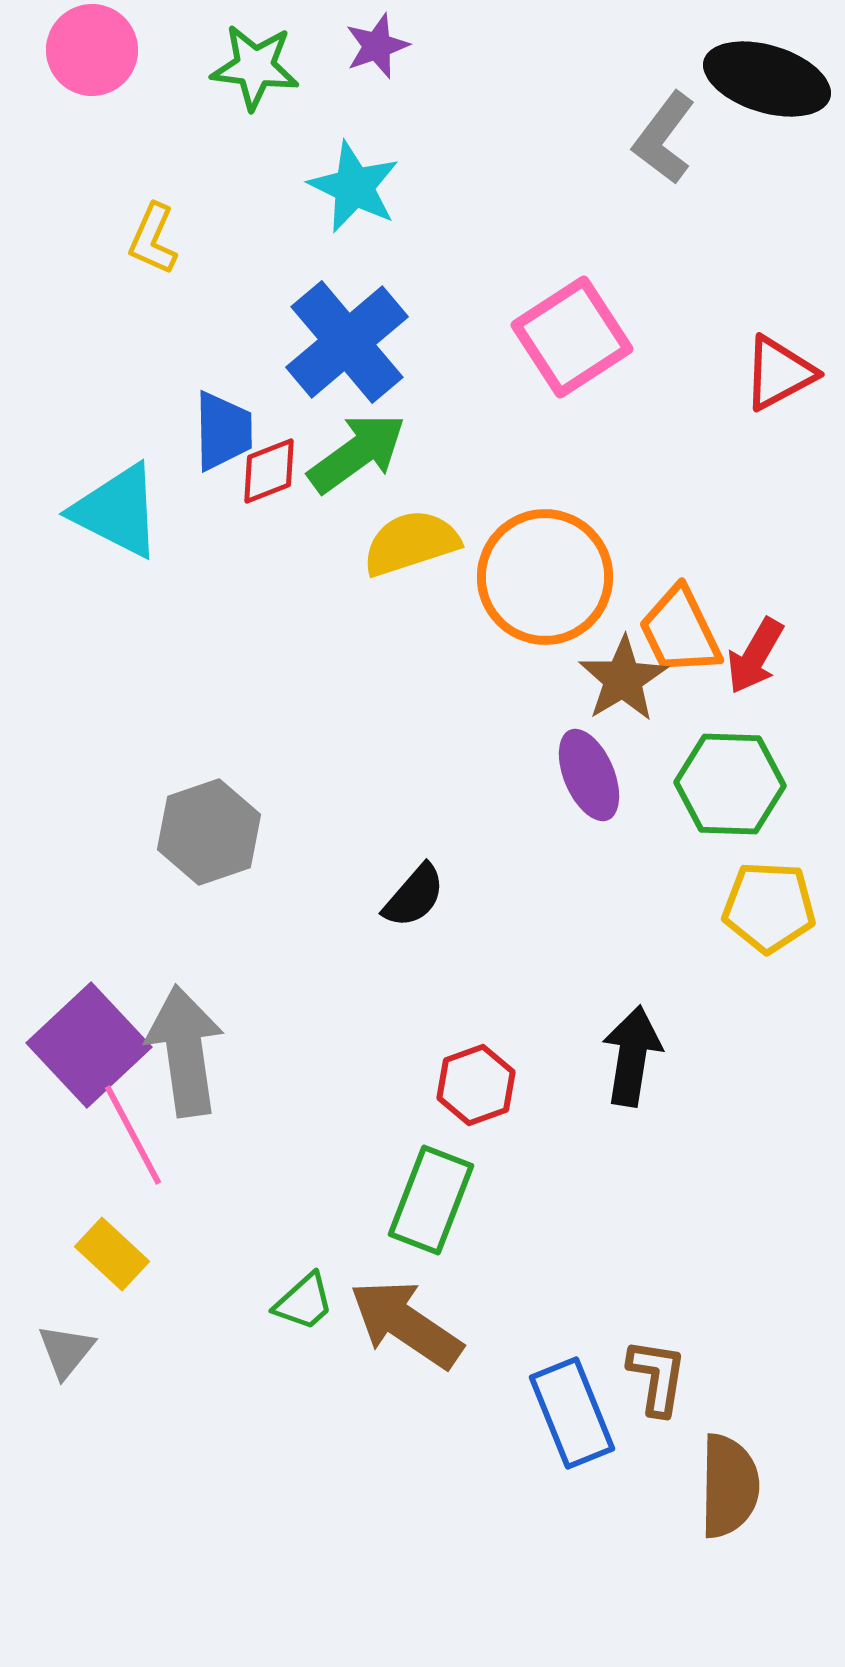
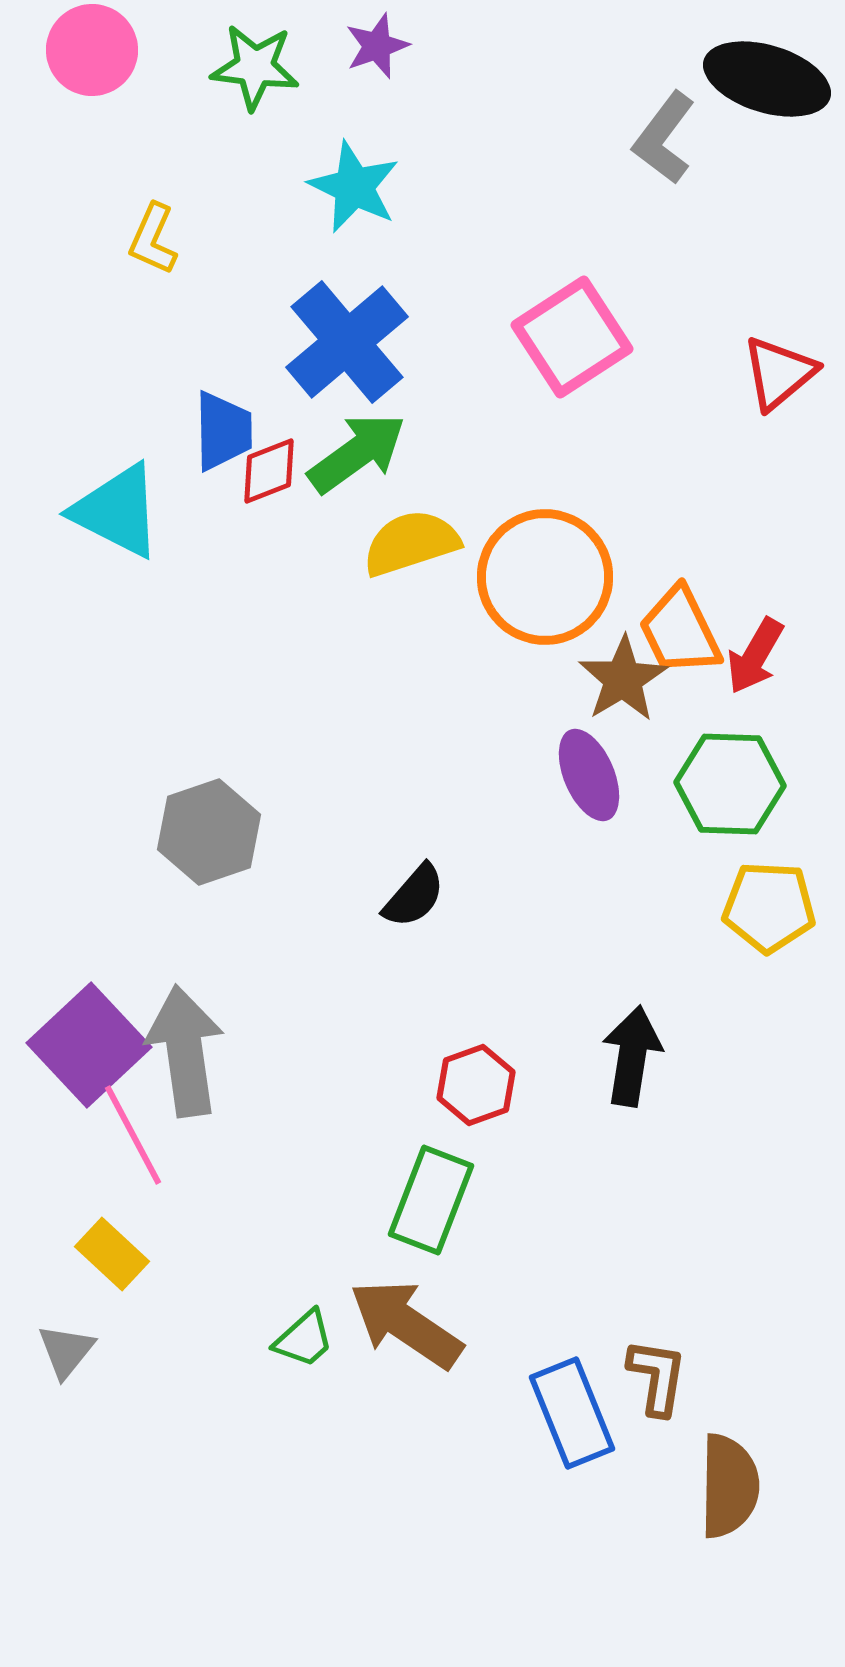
red triangle: rotated 12 degrees counterclockwise
green trapezoid: moved 37 px down
